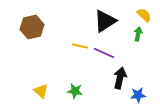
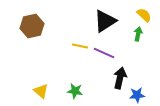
brown hexagon: moved 1 px up
blue star: moved 1 px left
